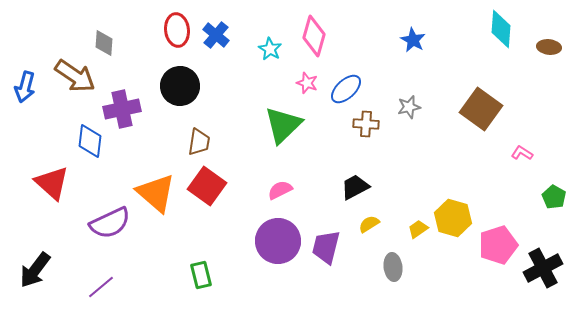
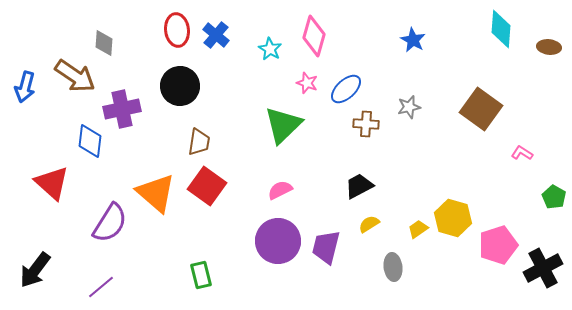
black trapezoid: moved 4 px right, 1 px up
purple semicircle: rotated 33 degrees counterclockwise
